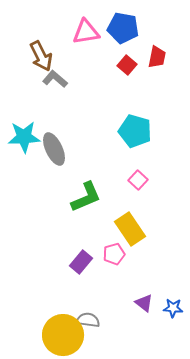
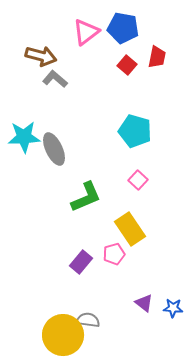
pink triangle: rotated 28 degrees counterclockwise
brown arrow: rotated 48 degrees counterclockwise
